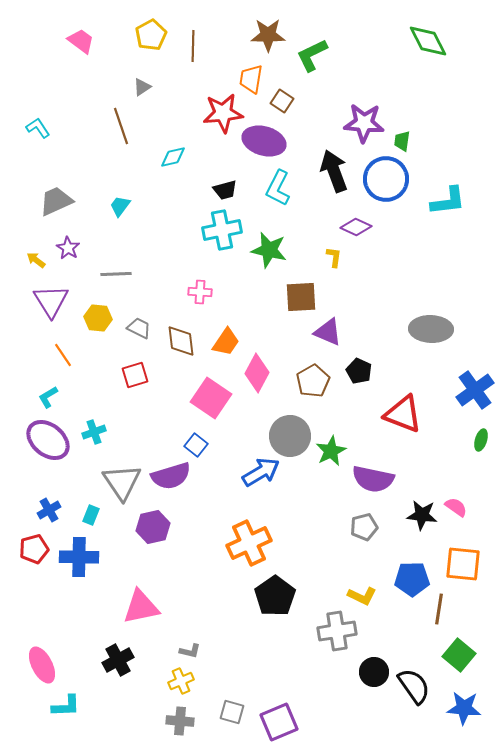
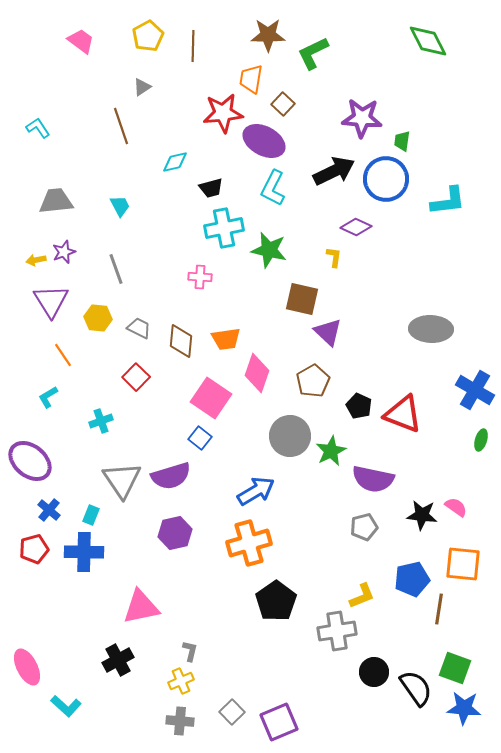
yellow pentagon at (151, 35): moved 3 px left, 1 px down
green L-shape at (312, 55): moved 1 px right, 2 px up
brown square at (282, 101): moved 1 px right, 3 px down; rotated 10 degrees clockwise
purple star at (364, 123): moved 2 px left, 5 px up
purple ellipse at (264, 141): rotated 12 degrees clockwise
cyan diamond at (173, 157): moved 2 px right, 5 px down
black arrow at (334, 171): rotated 84 degrees clockwise
cyan L-shape at (278, 188): moved 5 px left
black trapezoid at (225, 190): moved 14 px left, 2 px up
gray trapezoid at (56, 201): rotated 18 degrees clockwise
cyan trapezoid at (120, 206): rotated 115 degrees clockwise
cyan cross at (222, 230): moved 2 px right, 2 px up
purple star at (68, 248): moved 4 px left, 4 px down; rotated 20 degrees clockwise
yellow arrow at (36, 260): rotated 48 degrees counterclockwise
gray line at (116, 274): moved 5 px up; rotated 72 degrees clockwise
pink cross at (200, 292): moved 15 px up
brown square at (301, 297): moved 1 px right, 2 px down; rotated 16 degrees clockwise
purple triangle at (328, 332): rotated 20 degrees clockwise
brown diamond at (181, 341): rotated 12 degrees clockwise
orange trapezoid at (226, 342): moved 3 px up; rotated 48 degrees clockwise
black pentagon at (359, 371): moved 35 px down
pink diamond at (257, 373): rotated 9 degrees counterclockwise
red square at (135, 375): moved 1 px right, 2 px down; rotated 28 degrees counterclockwise
blue cross at (475, 390): rotated 24 degrees counterclockwise
cyan cross at (94, 432): moved 7 px right, 11 px up
purple ellipse at (48, 440): moved 18 px left, 21 px down
blue square at (196, 445): moved 4 px right, 7 px up
blue arrow at (261, 472): moved 5 px left, 19 px down
gray triangle at (122, 482): moved 2 px up
blue cross at (49, 510): rotated 20 degrees counterclockwise
purple hexagon at (153, 527): moved 22 px right, 6 px down
orange cross at (249, 543): rotated 9 degrees clockwise
blue cross at (79, 557): moved 5 px right, 5 px up
blue pentagon at (412, 579): rotated 12 degrees counterclockwise
black pentagon at (275, 596): moved 1 px right, 5 px down
yellow L-shape at (362, 596): rotated 48 degrees counterclockwise
gray L-shape at (190, 651): rotated 90 degrees counterclockwise
green square at (459, 655): moved 4 px left, 13 px down; rotated 20 degrees counterclockwise
pink ellipse at (42, 665): moved 15 px left, 2 px down
black semicircle at (414, 686): moved 2 px right, 2 px down
cyan L-shape at (66, 706): rotated 44 degrees clockwise
gray square at (232, 712): rotated 30 degrees clockwise
